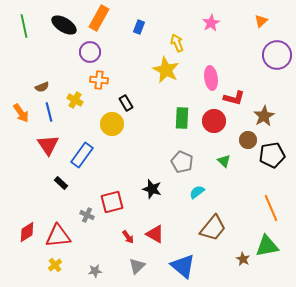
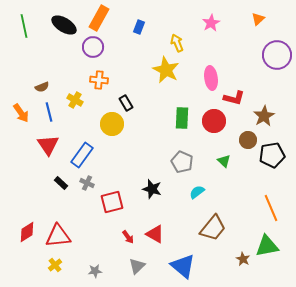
orange triangle at (261, 21): moved 3 px left, 2 px up
purple circle at (90, 52): moved 3 px right, 5 px up
gray cross at (87, 215): moved 32 px up
